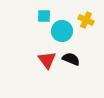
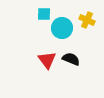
cyan square: moved 2 px up
yellow cross: moved 1 px right
cyan circle: moved 3 px up
